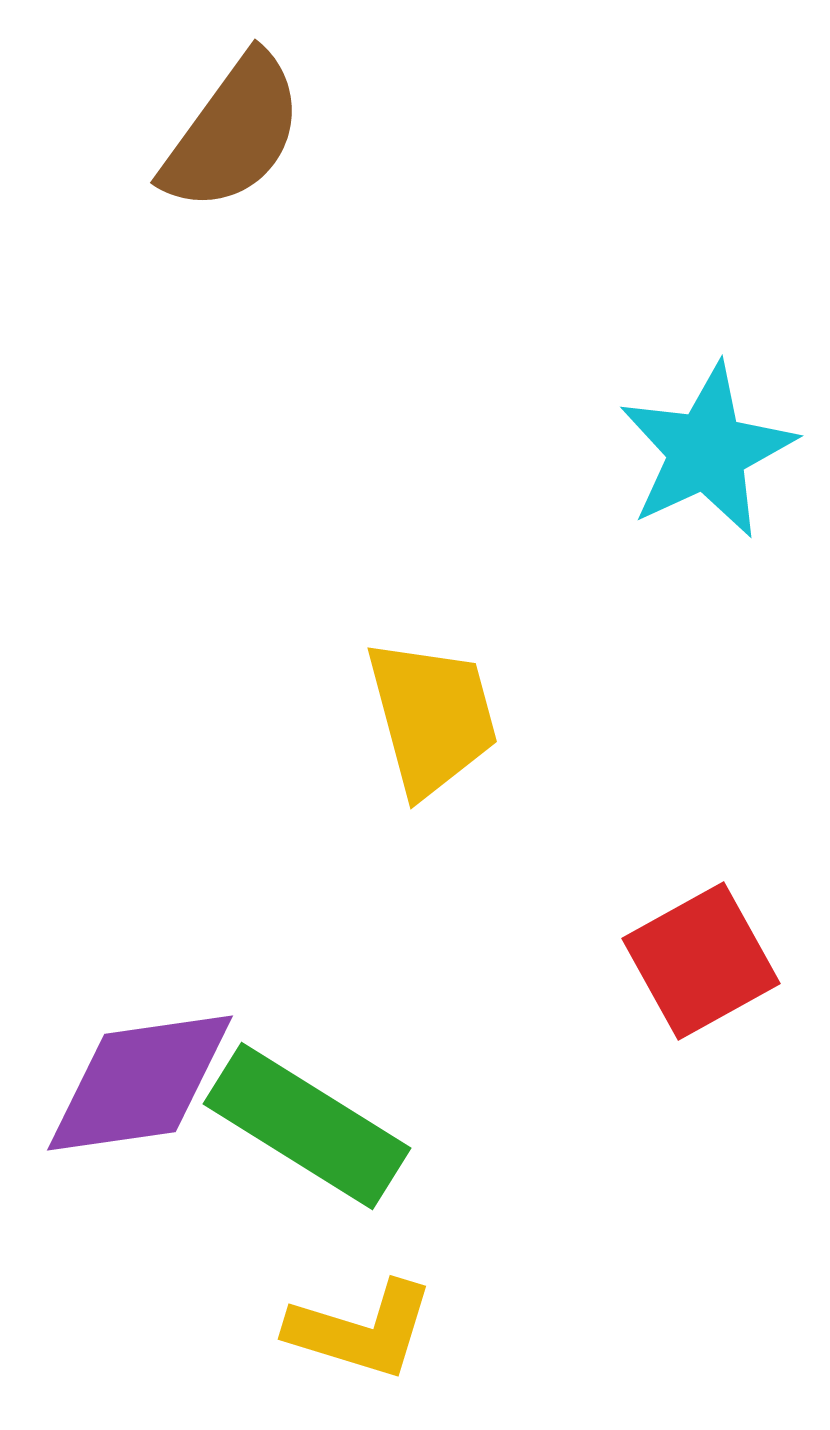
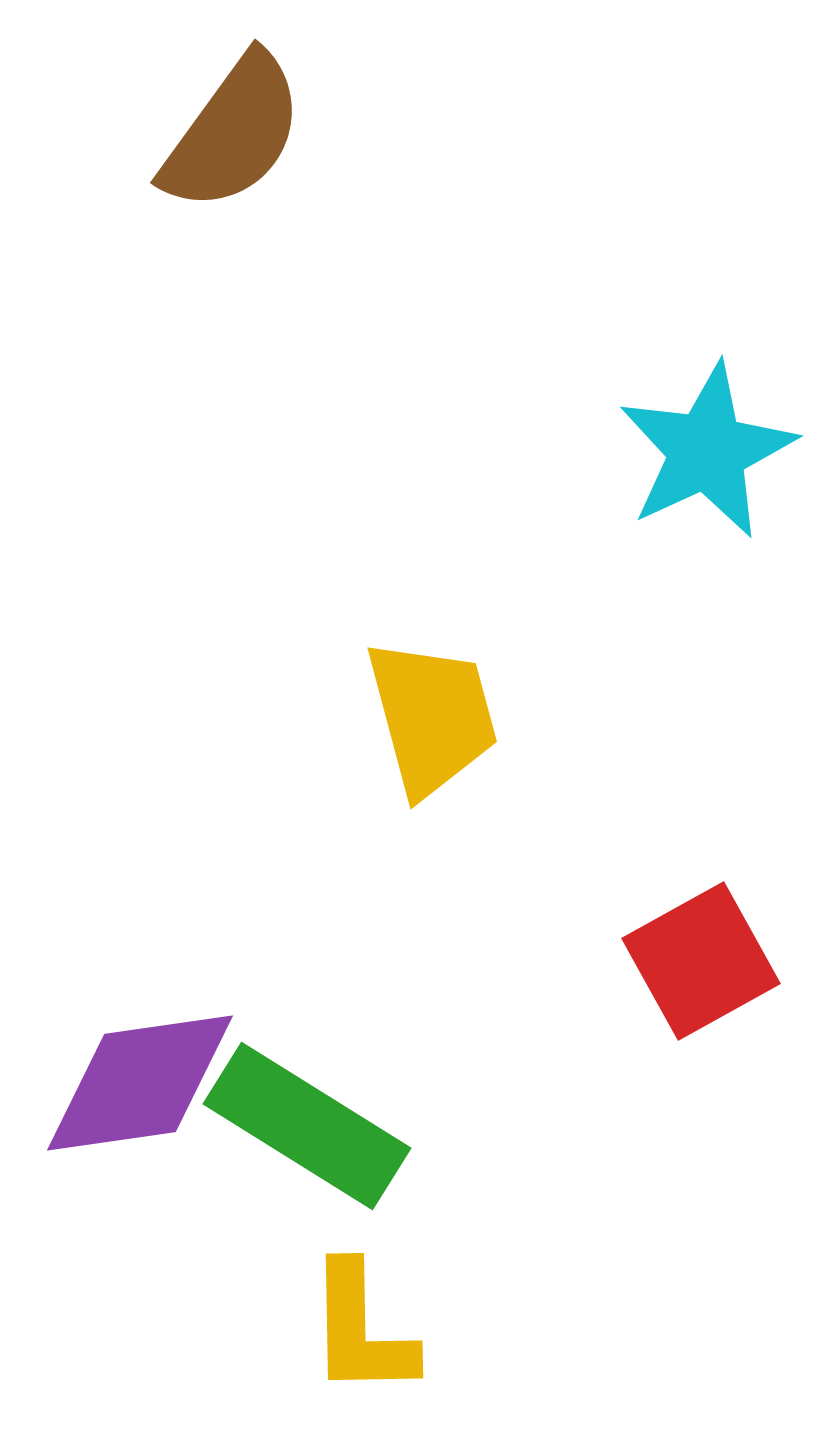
yellow L-shape: rotated 72 degrees clockwise
